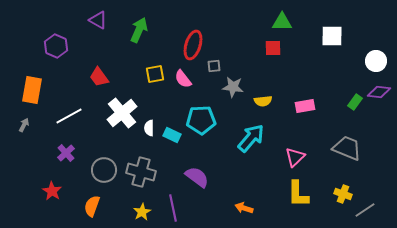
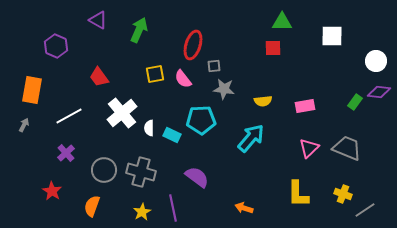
gray star: moved 9 px left, 2 px down
pink triangle: moved 14 px right, 9 px up
